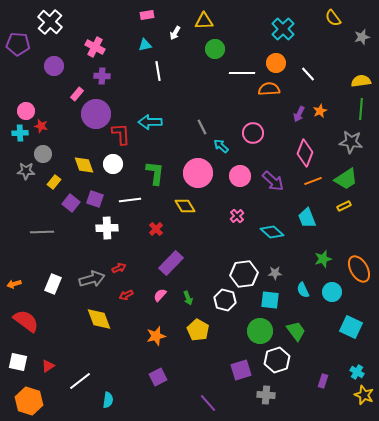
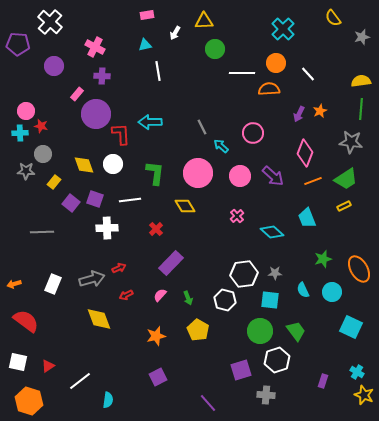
purple arrow at (273, 181): moved 5 px up
